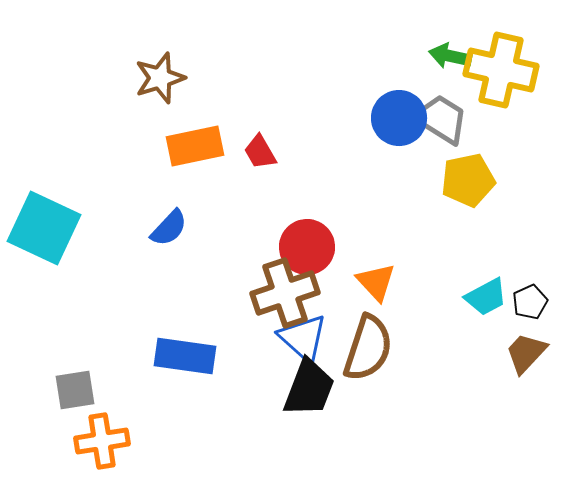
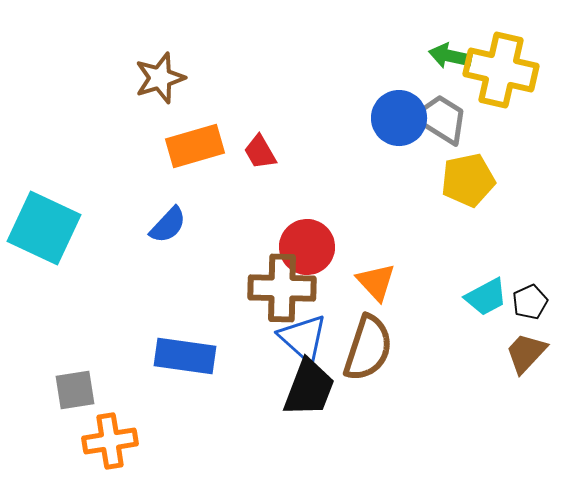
orange rectangle: rotated 4 degrees counterclockwise
blue semicircle: moved 1 px left, 3 px up
brown cross: moved 3 px left, 5 px up; rotated 20 degrees clockwise
orange cross: moved 8 px right
